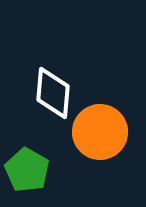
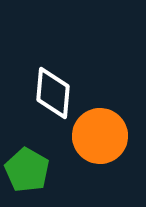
orange circle: moved 4 px down
